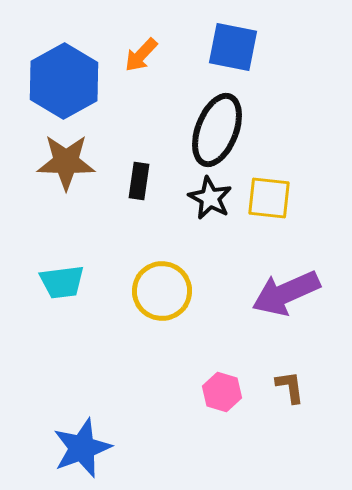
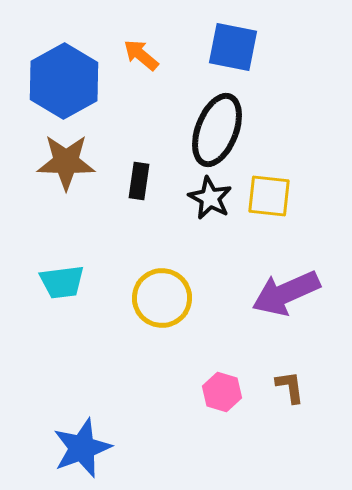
orange arrow: rotated 87 degrees clockwise
yellow square: moved 2 px up
yellow circle: moved 7 px down
